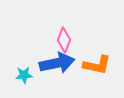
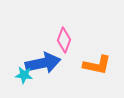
blue arrow: moved 14 px left
cyan star: rotated 12 degrees clockwise
